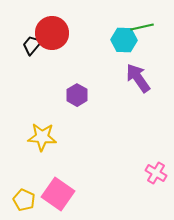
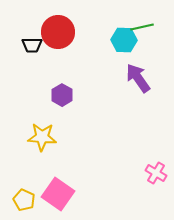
red circle: moved 6 px right, 1 px up
black trapezoid: rotated 130 degrees counterclockwise
purple hexagon: moved 15 px left
